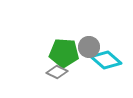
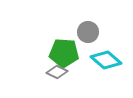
gray circle: moved 1 px left, 15 px up
